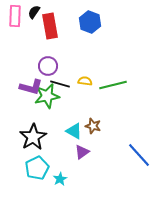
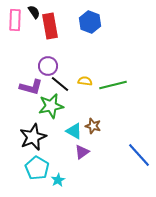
black semicircle: rotated 112 degrees clockwise
pink rectangle: moved 4 px down
black line: rotated 24 degrees clockwise
green star: moved 4 px right, 10 px down
black star: rotated 8 degrees clockwise
cyan pentagon: rotated 15 degrees counterclockwise
cyan star: moved 2 px left, 1 px down
